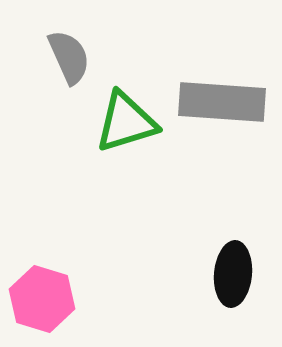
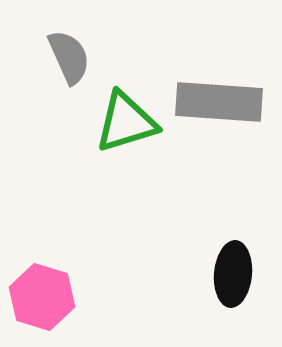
gray rectangle: moved 3 px left
pink hexagon: moved 2 px up
